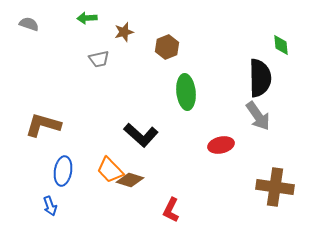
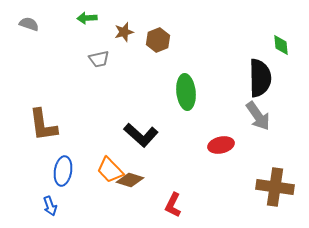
brown hexagon: moved 9 px left, 7 px up
brown L-shape: rotated 114 degrees counterclockwise
red L-shape: moved 2 px right, 5 px up
